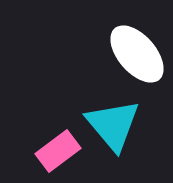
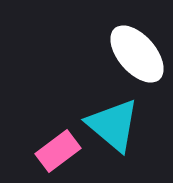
cyan triangle: rotated 10 degrees counterclockwise
